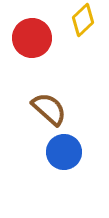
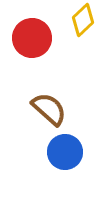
blue circle: moved 1 px right
